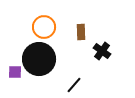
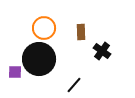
orange circle: moved 1 px down
